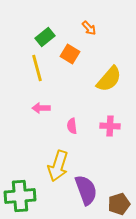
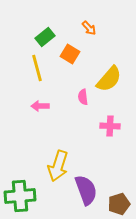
pink arrow: moved 1 px left, 2 px up
pink semicircle: moved 11 px right, 29 px up
